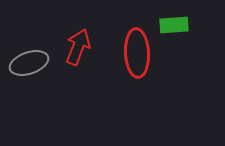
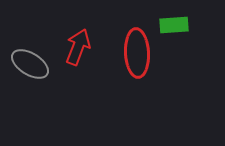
gray ellipse: moved 1 px right, 1 px down; rotated 51 degrees clockwise
